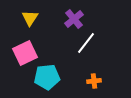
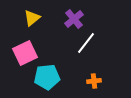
yellow triangle: moved 2 px right; rotated 18 degrees clockwise
